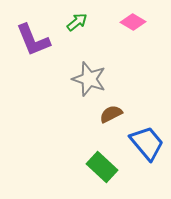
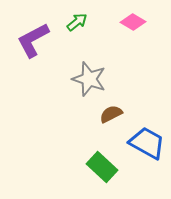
purple L-shape: rotated 84 degrees clockwise
blue trapezoid: rotated 21 degrees counterclockwise
